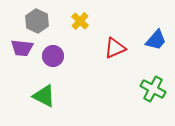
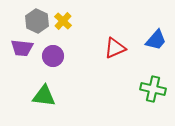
yellow cross: moved 17 px left
green cross: rotated 15 degrees counterclockwise
green triangle: rotated 20 degrees counterclockwise
